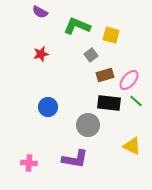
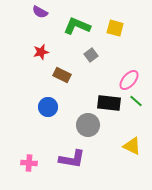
yellow square: moved 4 px right, 7 px up
red star: moved 2 px up
brown rectangle: moved 43 px left; rotated 42 degrees clockwise
purple L-shape: moved 3 px left
